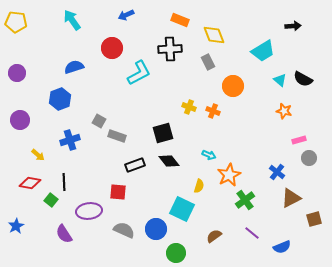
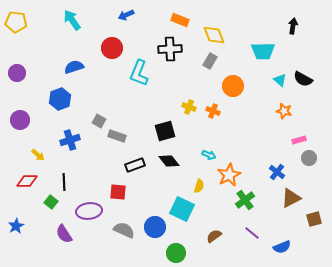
black arrow at (293, 26): rotated 77 degrees counterclockwise
cyan trapezoid at (263, 51): rotated 30 degrees clockwise
gray rectangle at (208, 62): moved 2 px right, 1 px up; rotated 56 degrees clockwise
cyan L-shape at (139, 73): rotated 140 degrees clockwise
black square at (163, 133): moved 2 px right, 2 px up
red diamond at (30, 183): moved 3 px left, 2 px up; rotated 10 degrees counterclockwise
green square at (51, 200): moved 2 px down
blue circle at (156, 229): moved 1 px left, 2 px up
